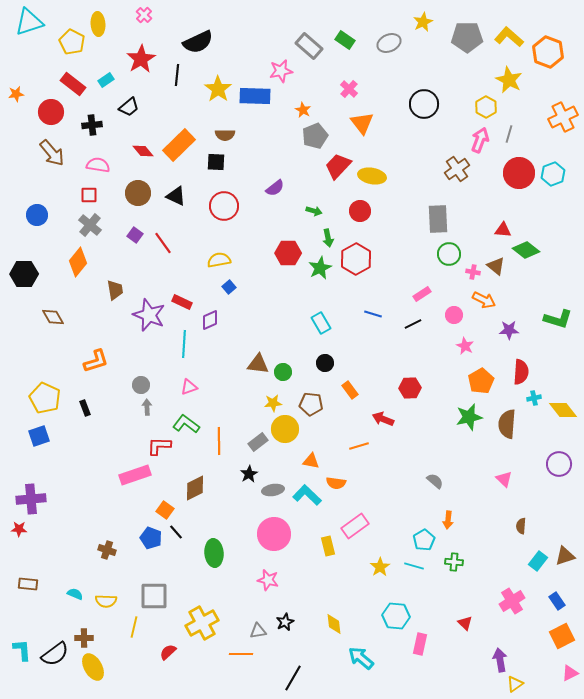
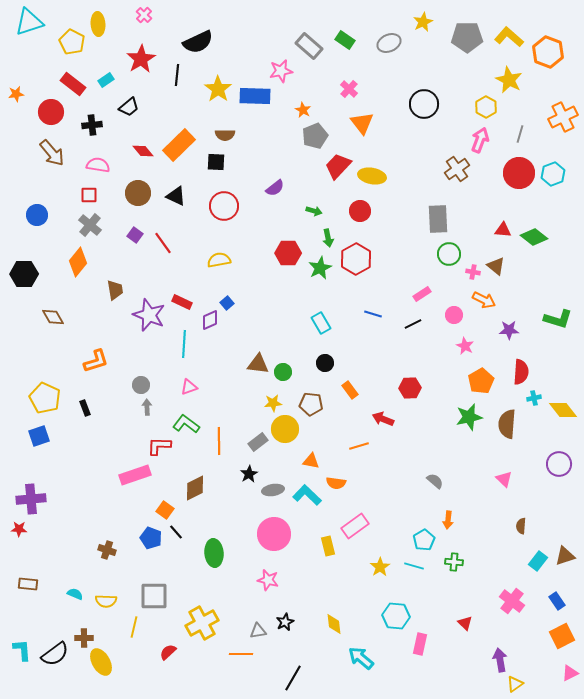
gray line at (509, 134): moved 11 px right
green diamond at (526, 250): moved 8 px right, 13 px up
blue square at (229, 287): moved 2 px left, 16 px down
pink cross at (512, 601): rotated 20 degrees counterclockwise
yellow ellipse at (93, 667): moved 8 px right, 5 px up
